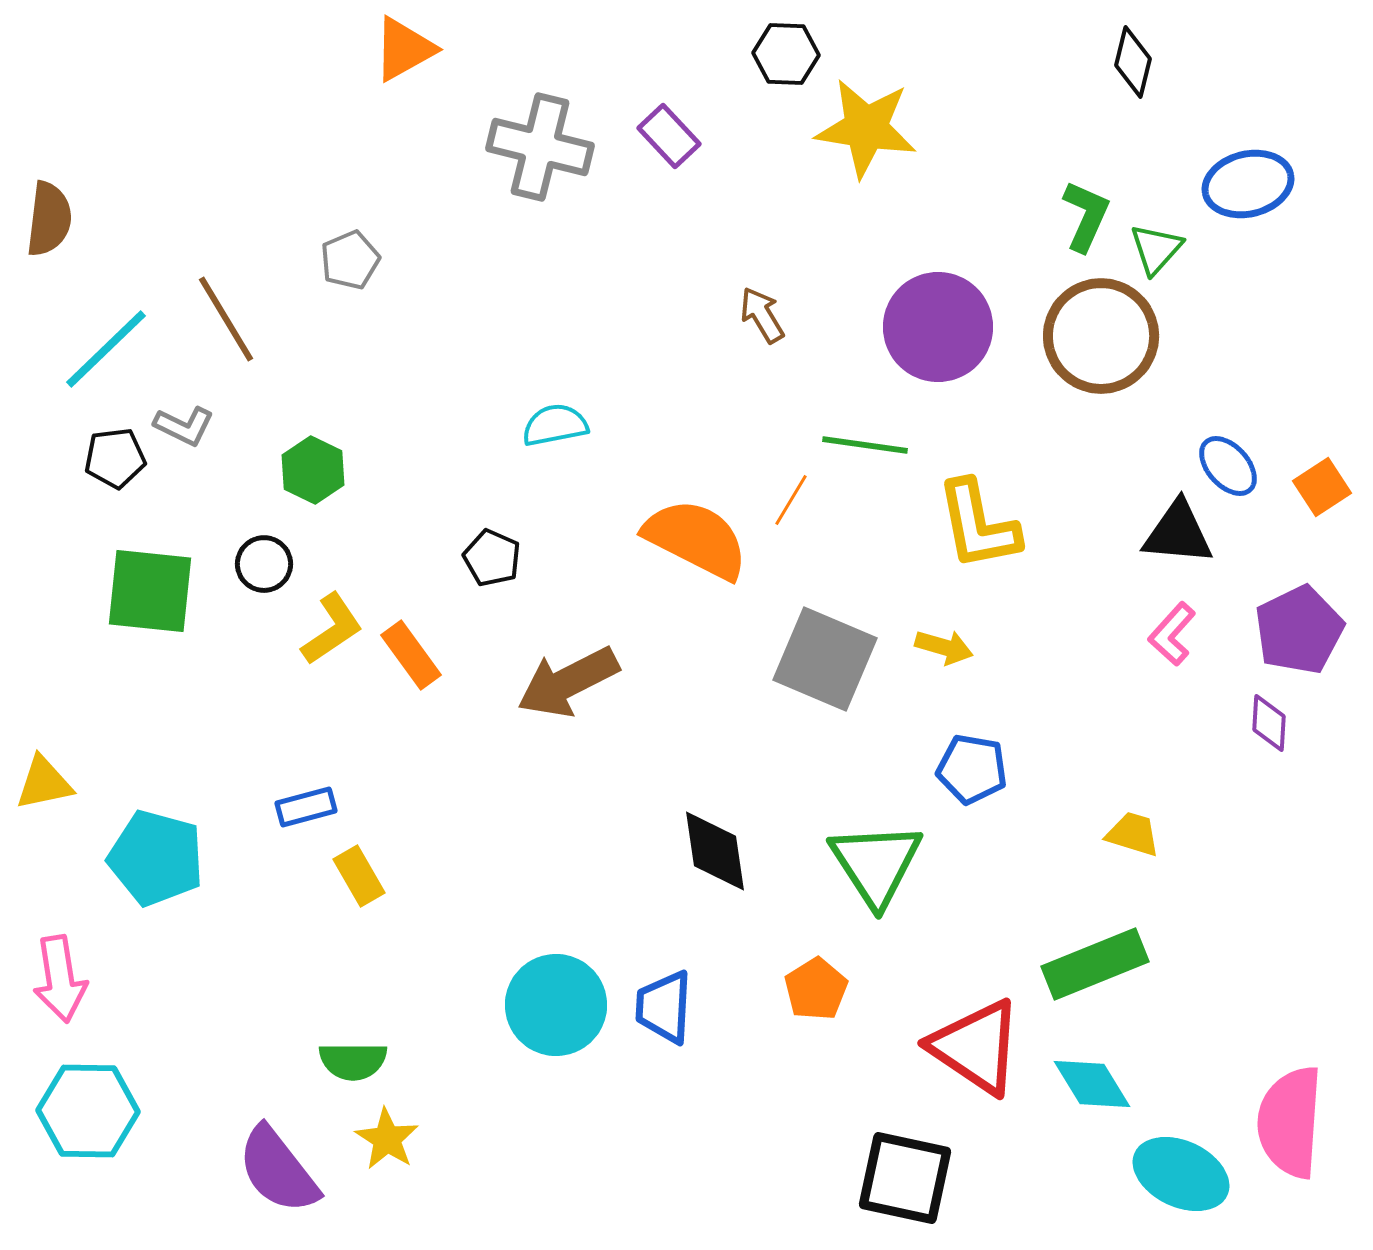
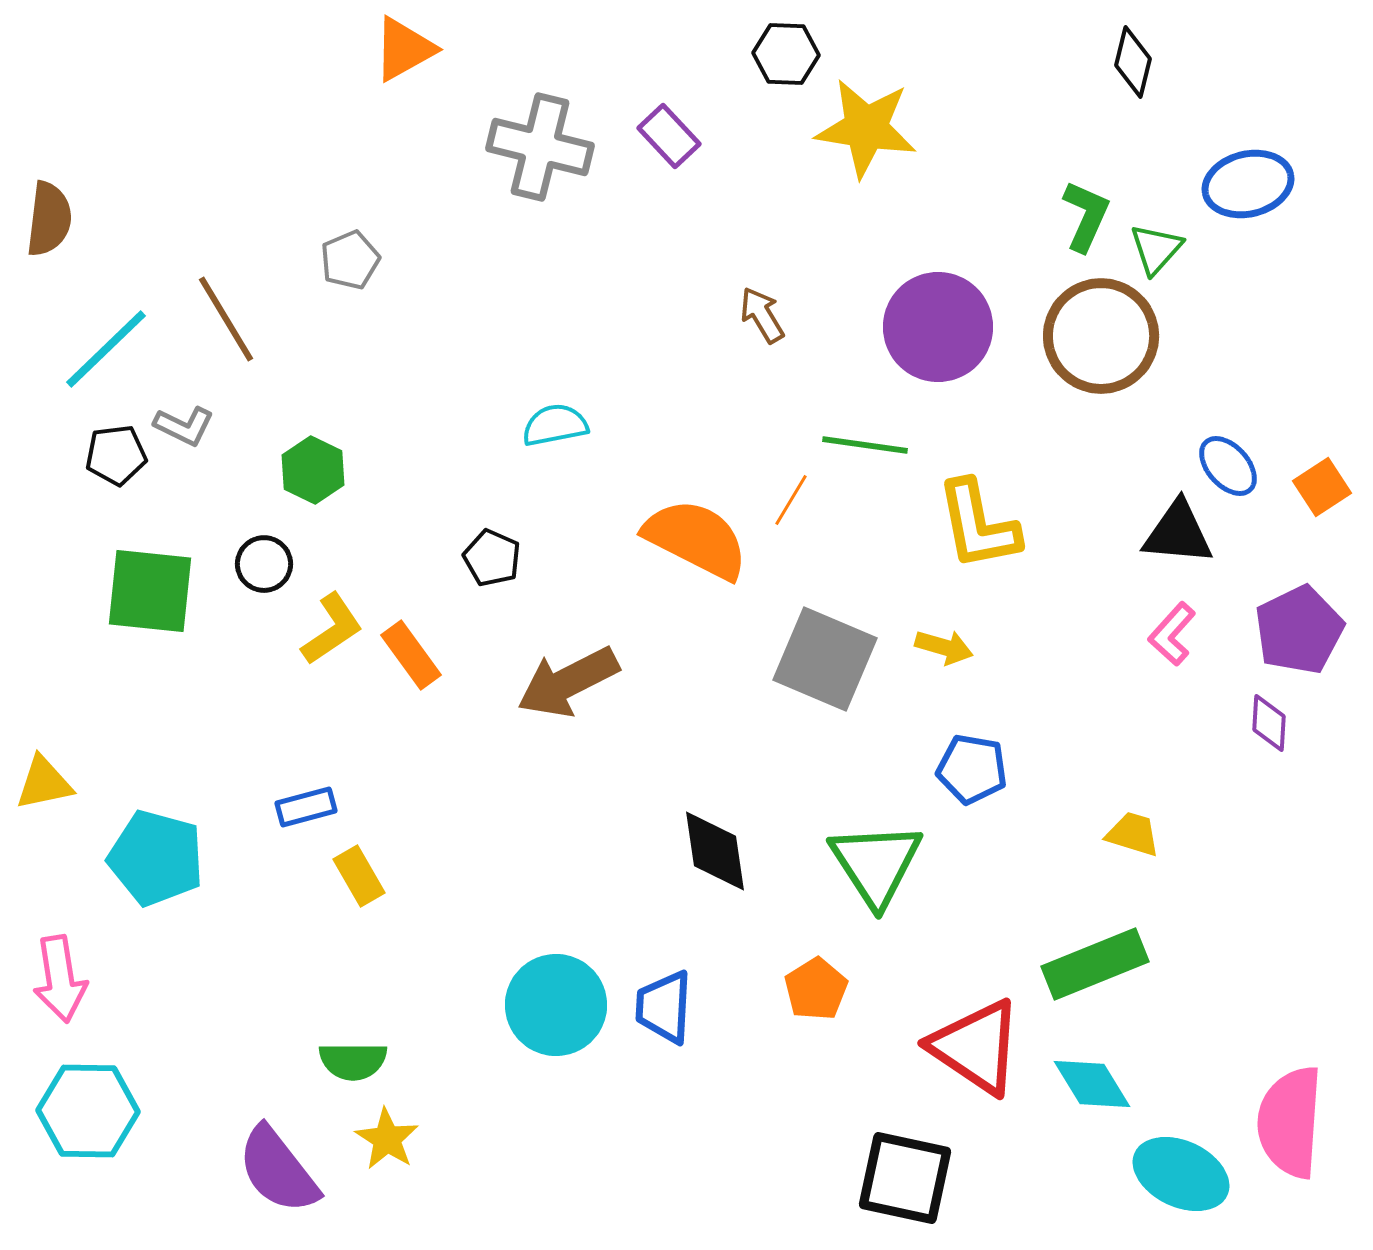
black pentagon at (115, 458): moved 1 px right, 3 px up
